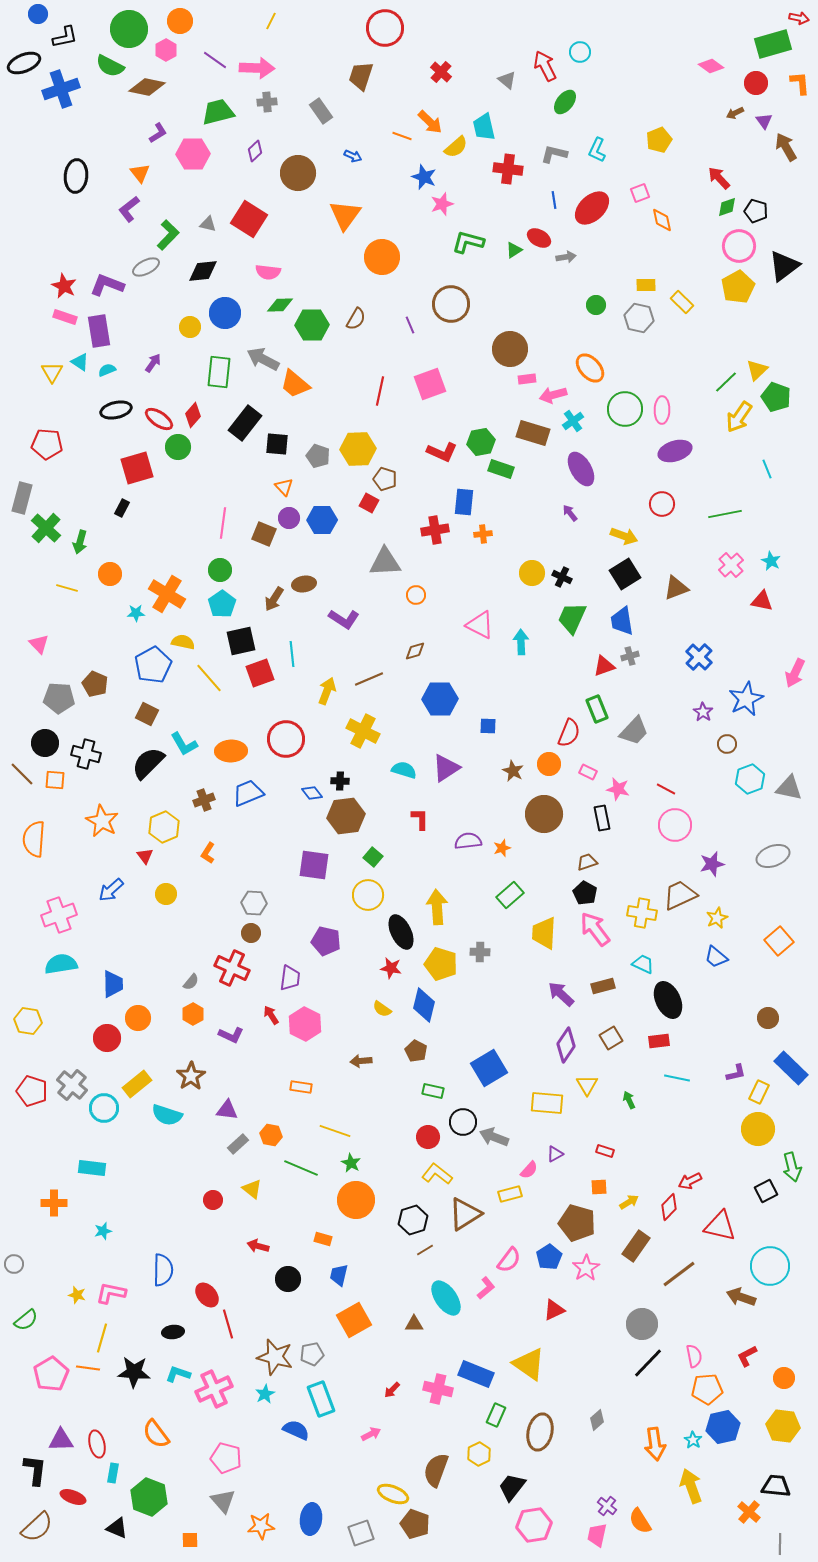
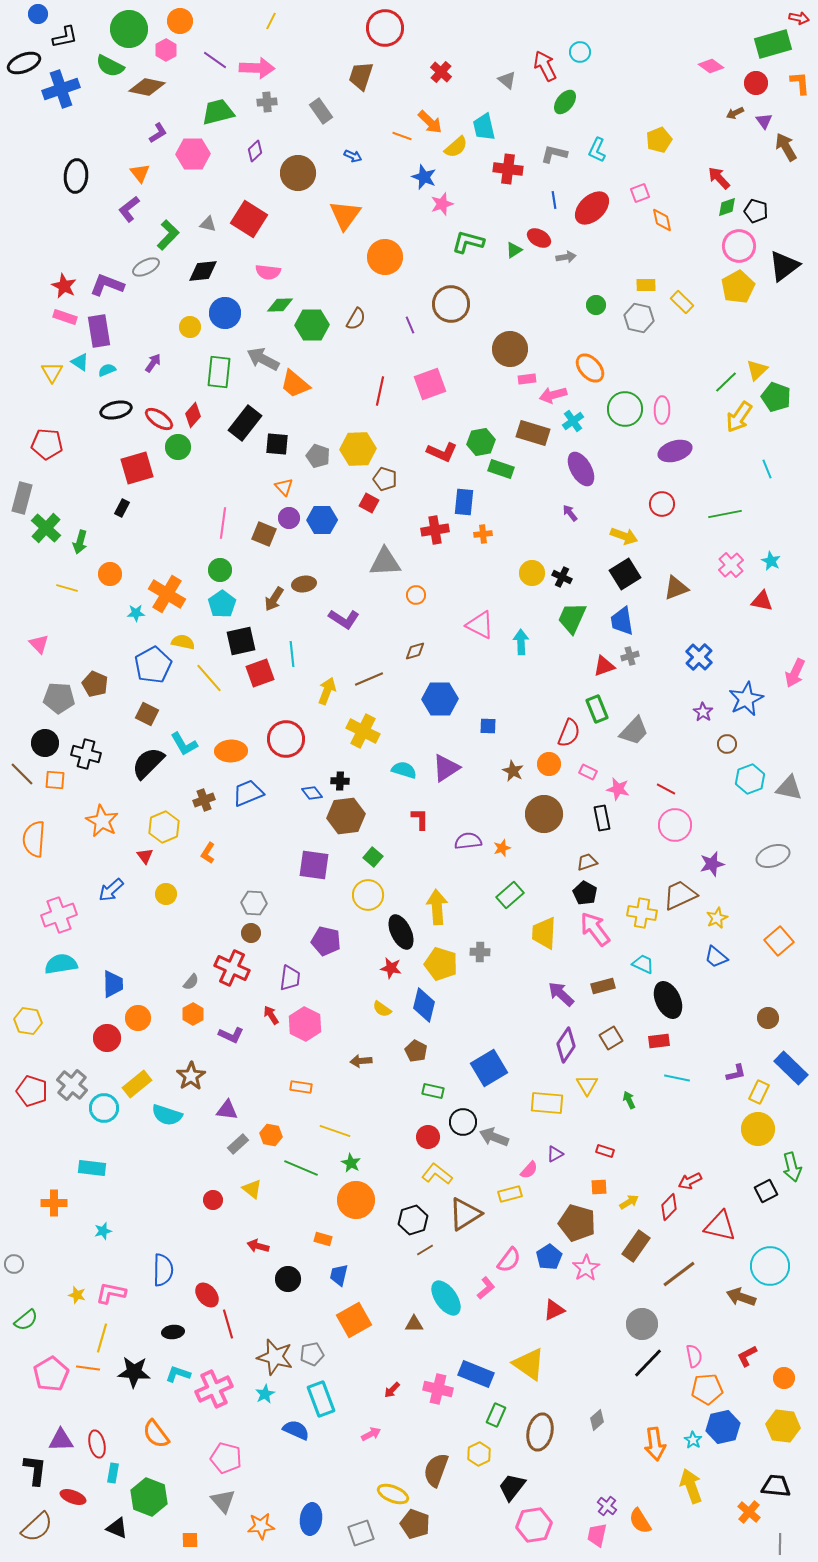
orange circle at (382, 257): moved 3 px right
